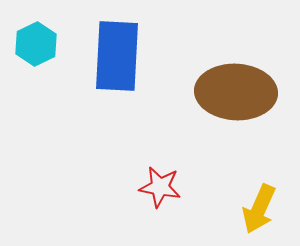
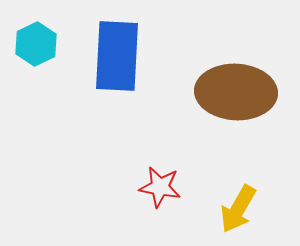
yellow arrow: moved 21 px left; rotated 6 degrees clockwise
